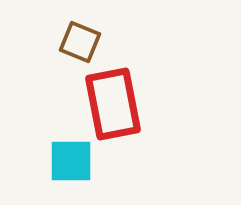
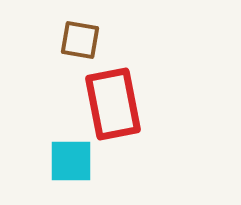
brown square: moved 2 px up; rotated 12 degrees counterclockwise
